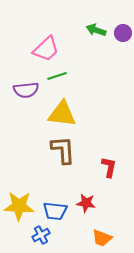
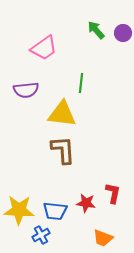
green arrow: rotated 30 degrees clockwise
pink trapezoid: moved 2 px left, 1 px up; rotated 8 degrees clockwise
green line: moved 24 px right, 7 px down; rotated 66 degrees counterclockwise
red L-shape: moved 4 px right, 26 px down
yellow star: moved 4 px down
orange trapezoid: moved 1 px right
